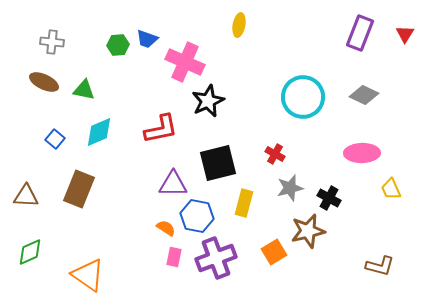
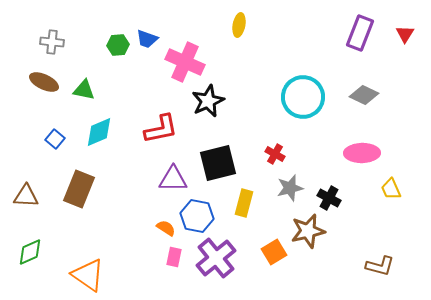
purple triangle: moved 5 px up
purple cross: rotated 18 degrees counterclockwise
